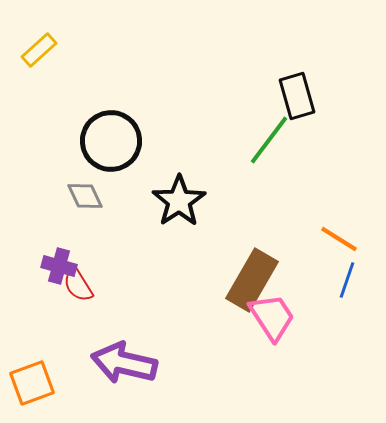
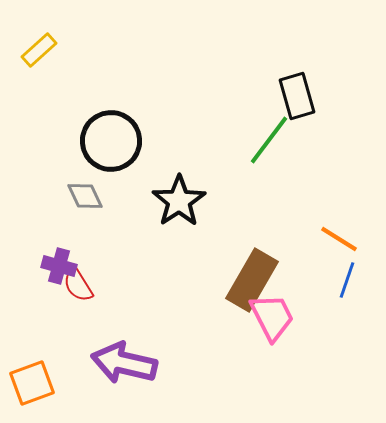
pink trapezoid: rotated 6 degrees clockwise
